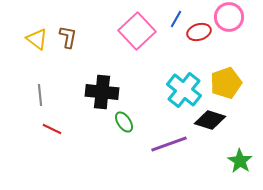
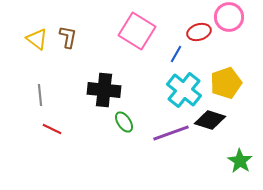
blue line: moved 35 px down
pink square: rotated 15 degrees counterclockwise
black cross: moved 2 px right, 2 px up
purple line: moved 2 px right, 11 px up
